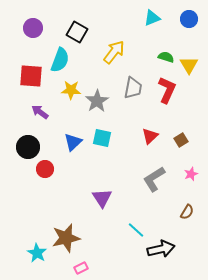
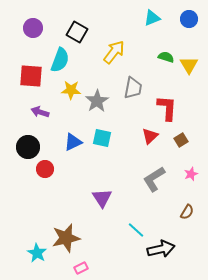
red L-shape: moved 18 px down; rotated 20 degrees counterclockwise
purple arrow: rotated 18 degrees counterclockwise
blue triangle: rotated 18 degrees clockwise
